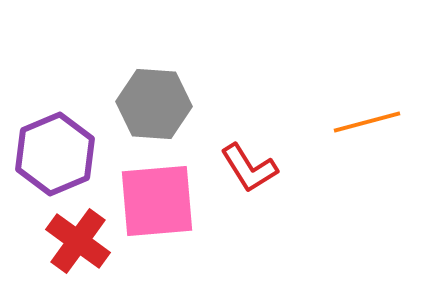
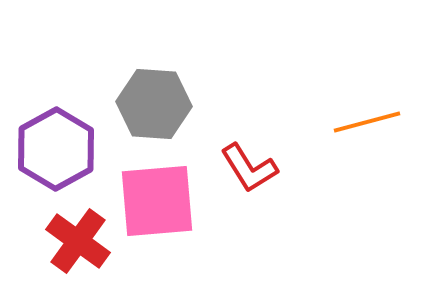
purple hexagon: moved 1 px right, 5 px up; rotated 6 degrees counterclockwise
